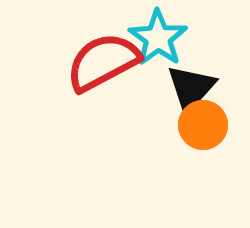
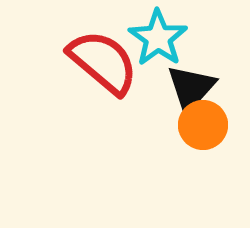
red semicircle: rotated 68 degrees clockwise
